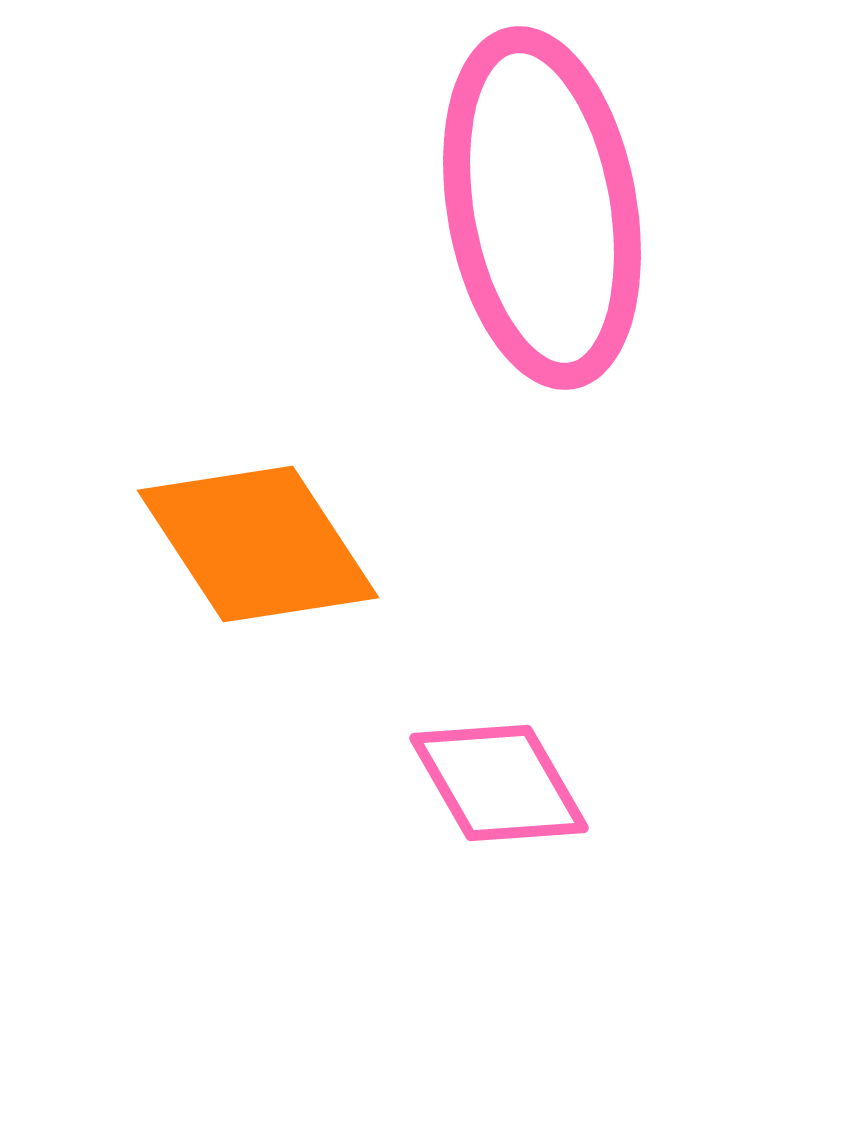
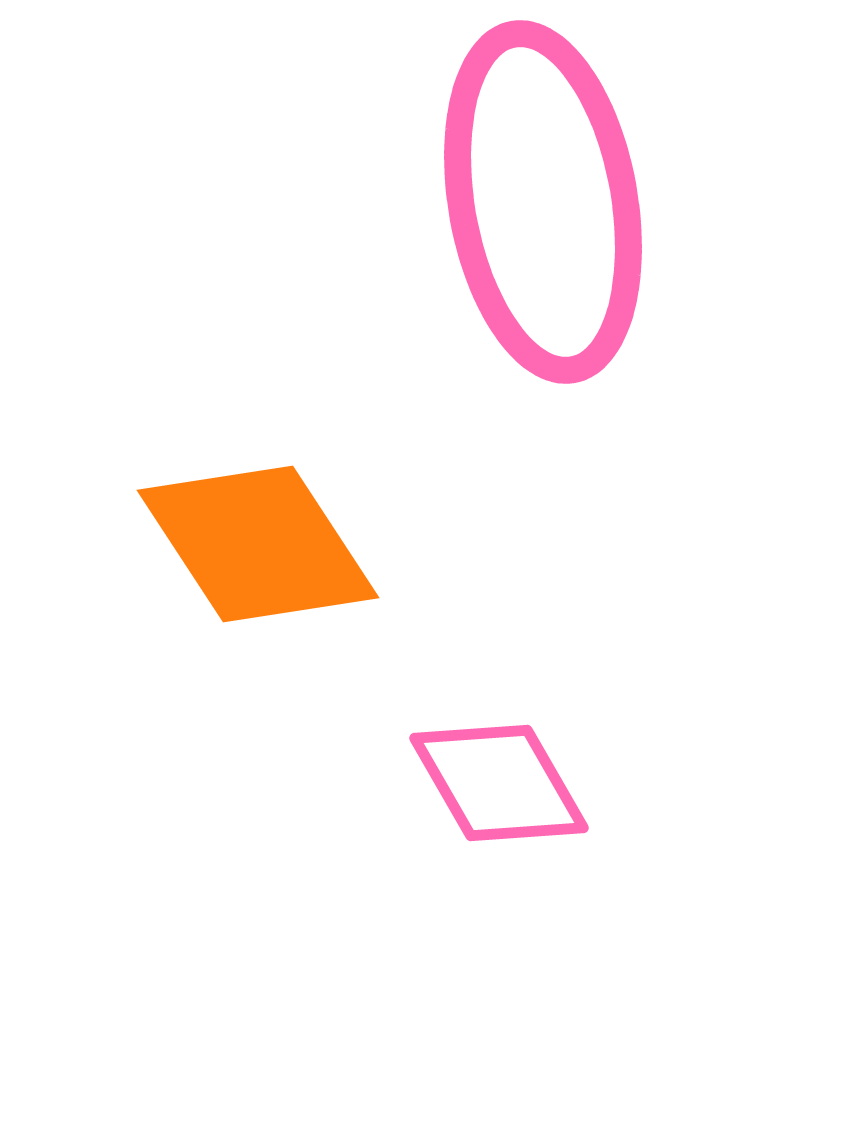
pink ellipse: moved 1 px right, 6 px up
